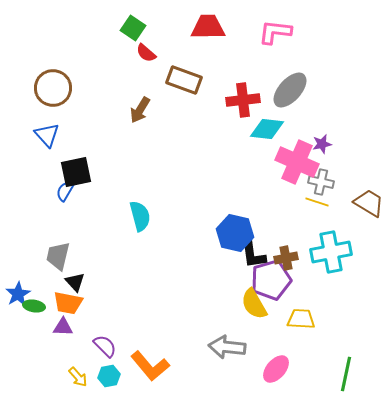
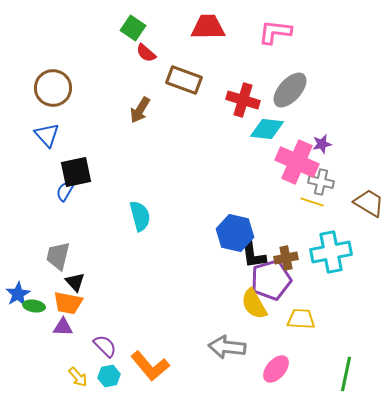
red cross: rotated 24 degrees clockwise
yellow line: moved 5 px left
